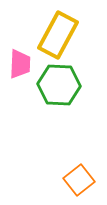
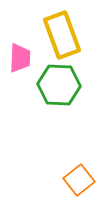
yellow rectangle: moved 4 px right; rotated 48 degrees counterclockwise
pink trapezoid: moved 6 px up
